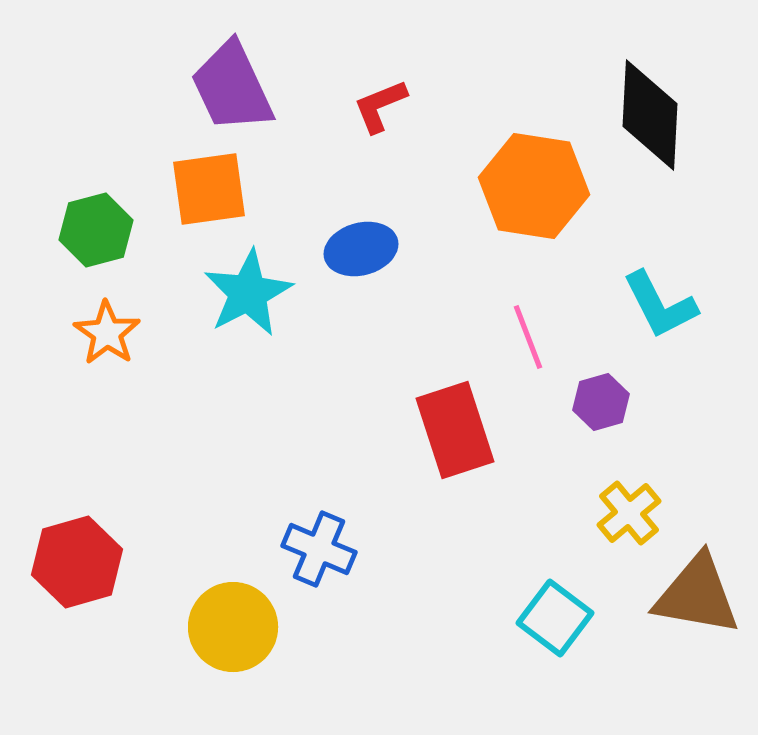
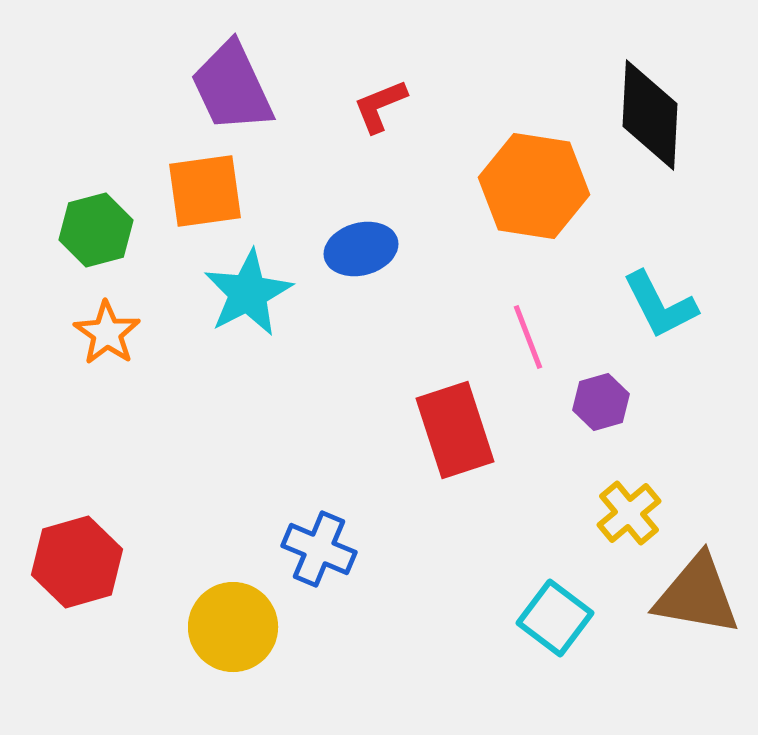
orange square: moved 4 px left, 2 px down
